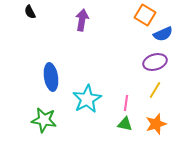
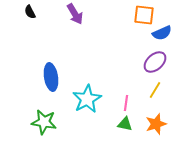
orange square: moved 1 px left; rotated 25 degrees counterclockwise
purple arrow: moved 7 px left, 6 px up; rotated 140 degrees clockwise
blue semicircle: moved 1 px left, 1 px up
purple ellipse: rotated 25 degrees counterclockwise
green star: moved 2 px down
